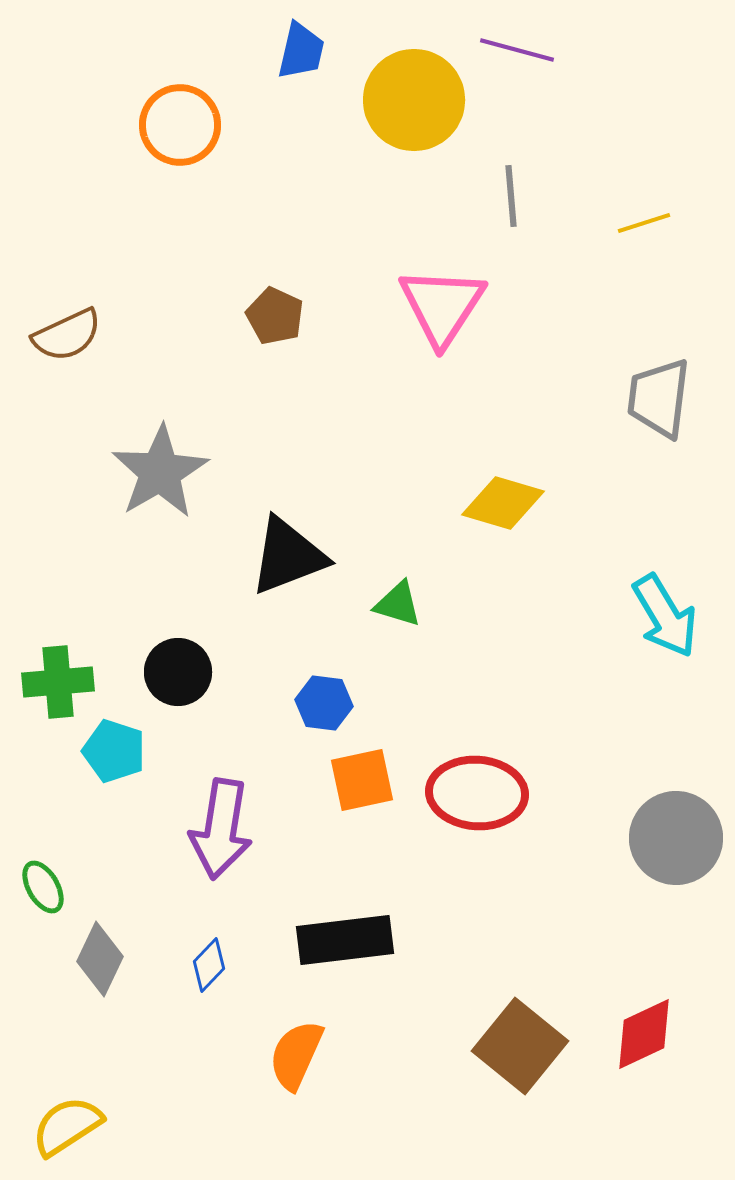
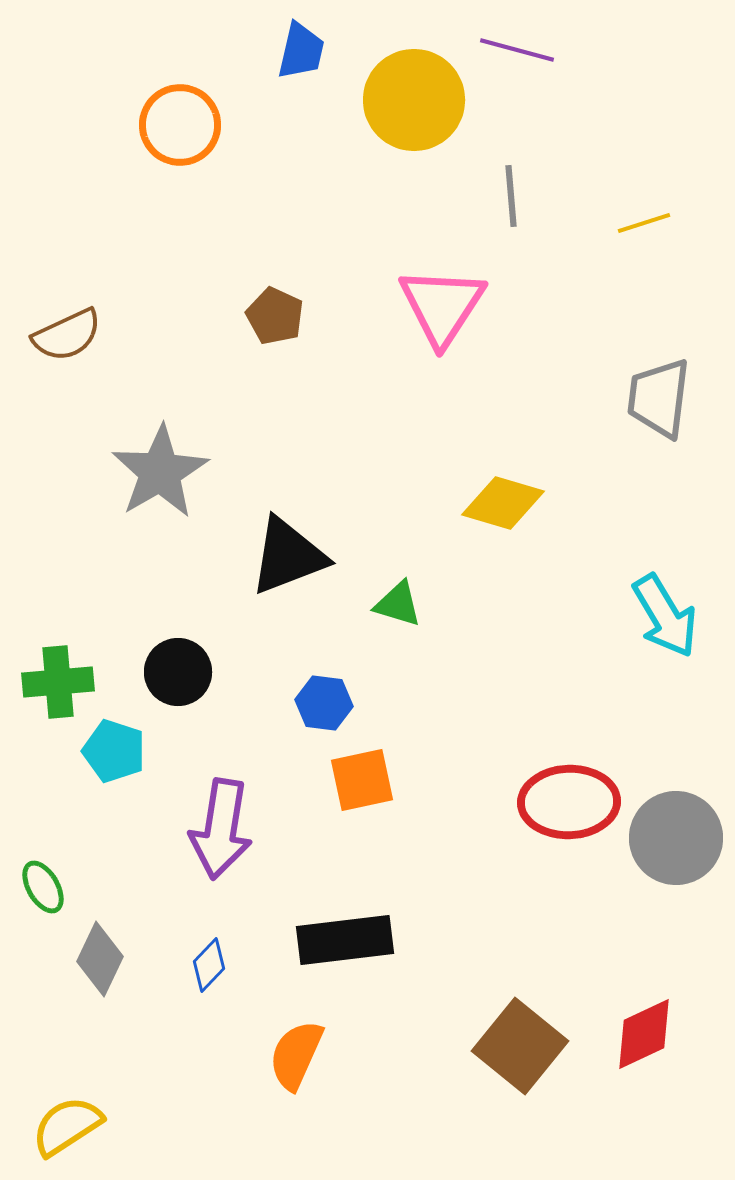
red ellipse: moved 92 px right, 9 px down; rotated 6 degrees counterclockwise
